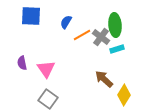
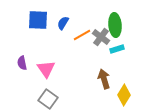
blue square: moved 7 px right, 4 px down
blue semicircle: moved 3 px left, 1 px down
brown arrow: rotated 30 degrees clockwise
